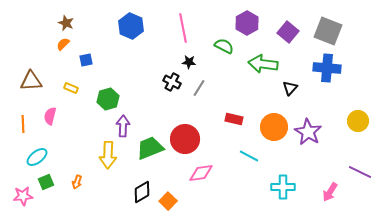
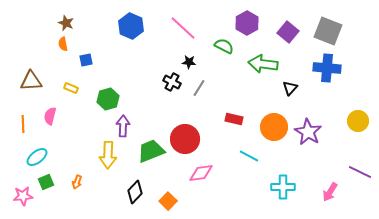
pink line: rotated 36 degrees counterclockwise
orange semicircle: rotated 56 degrees counterclockwise
green trapezoid: moved 1 px right, 3 px down
black diamond: moved 7 px left; rotated 15 degrees counterclockwise
